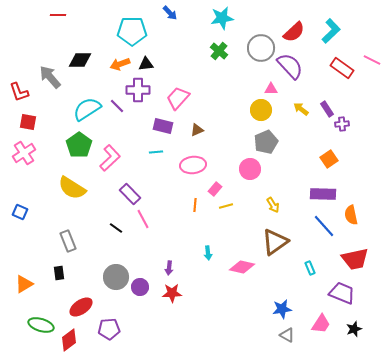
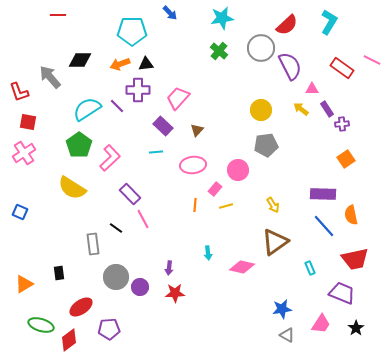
cyan L-shape at (331, 31): moved 2 px left, 9 px up; rotated 15 degrees counterclockwise
red semicircle at (294, 32): moved 7 px left, 7 px up
purple semicircle at (290, 66): rotated 16 degrees clockwise
pink triangle at (271, 89): moved 41 px right
purple rectangle at (163, 126): rotated 30 degrees clockwise
brown triangle at (197, 130): rotated 24 degrees counterclockwise
gray pentagon at (266, 142): moved 3 px down; rotated 15 degrees clockwise
orange square at (329, 159): moved 17 px right
pink circle at (250, 169): moved 12 px left, 1 px down
gray rectangle at (68, 241): moved 25 px right, 3 px down; rotated 15 degrees clockwise
red star at (172, 293): moved 3 px right
black star at (354, 329): moved 2 px right, 1 px up; rotated 14 degrees counterclockwise
